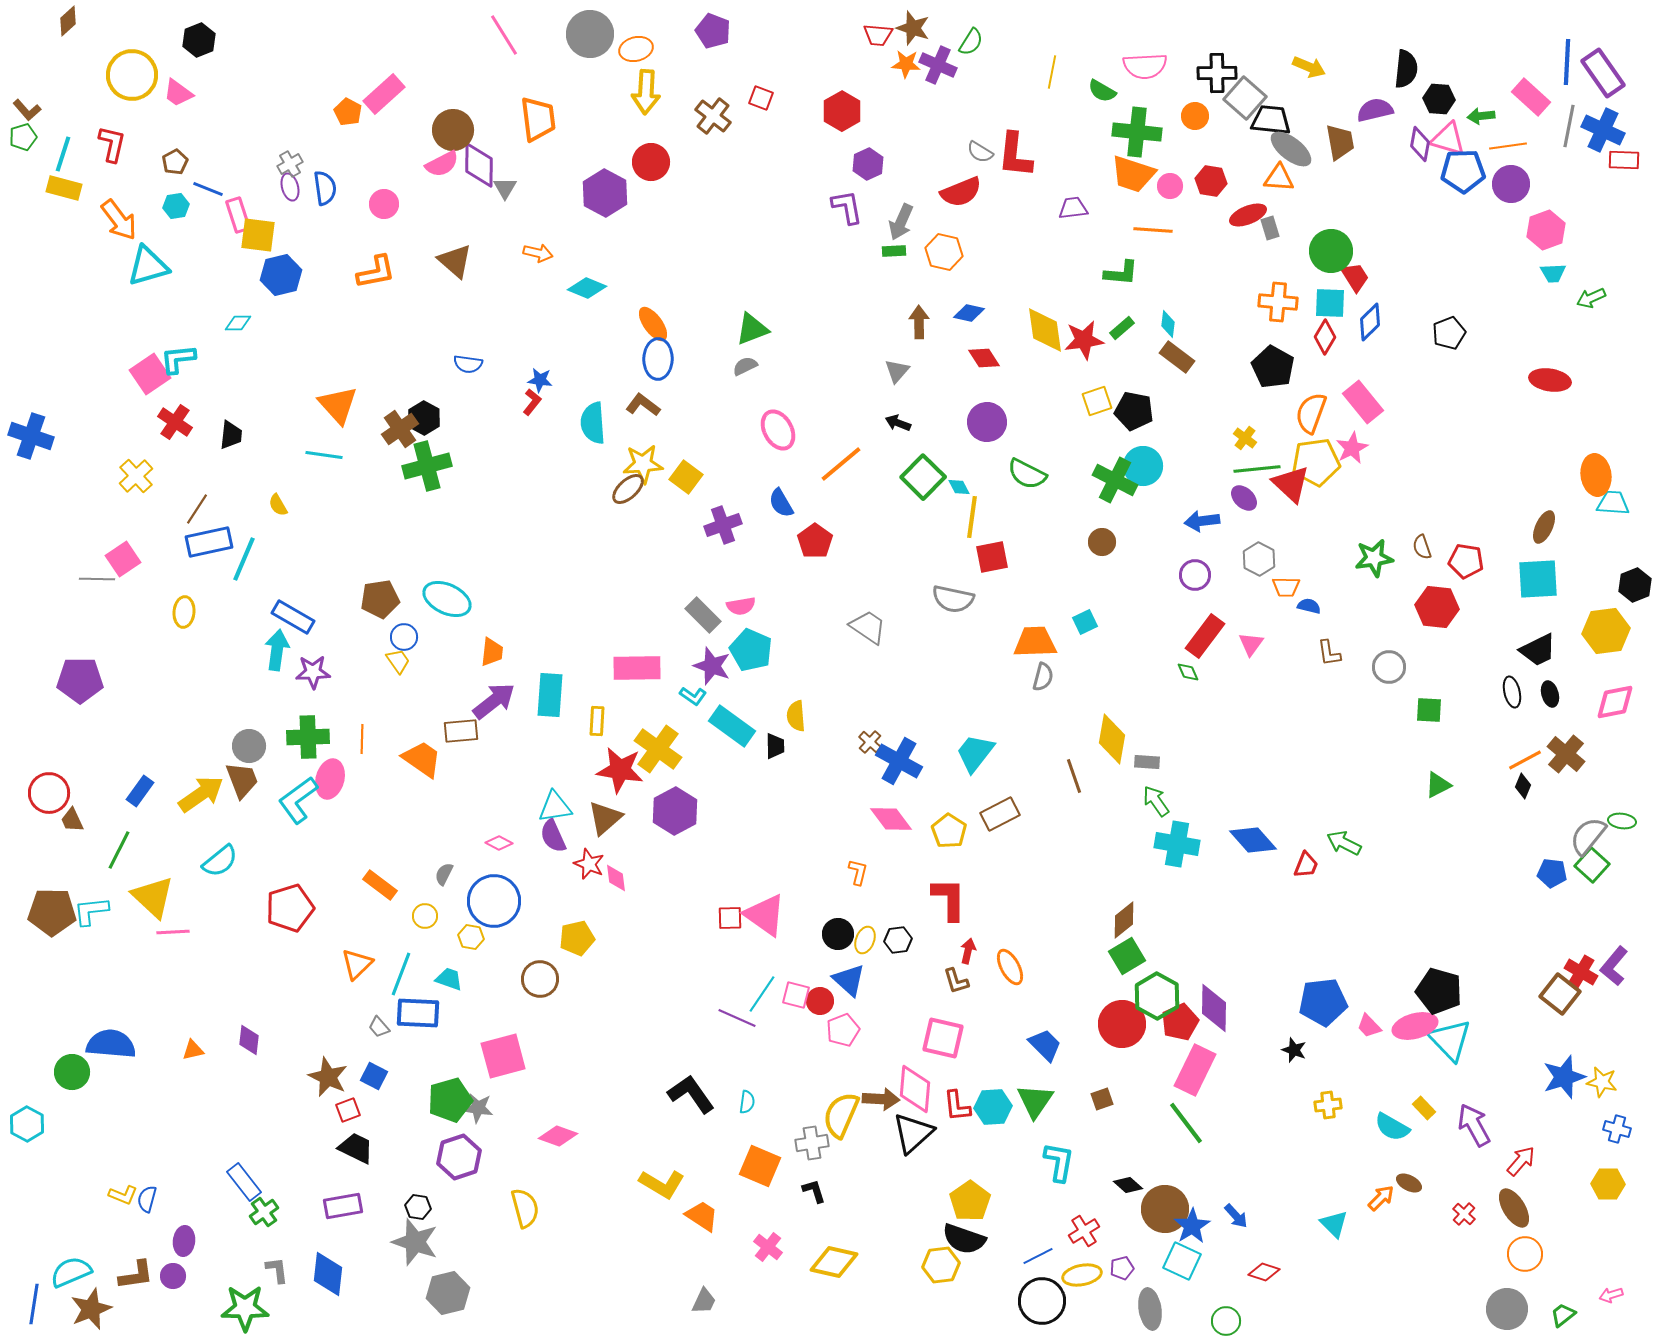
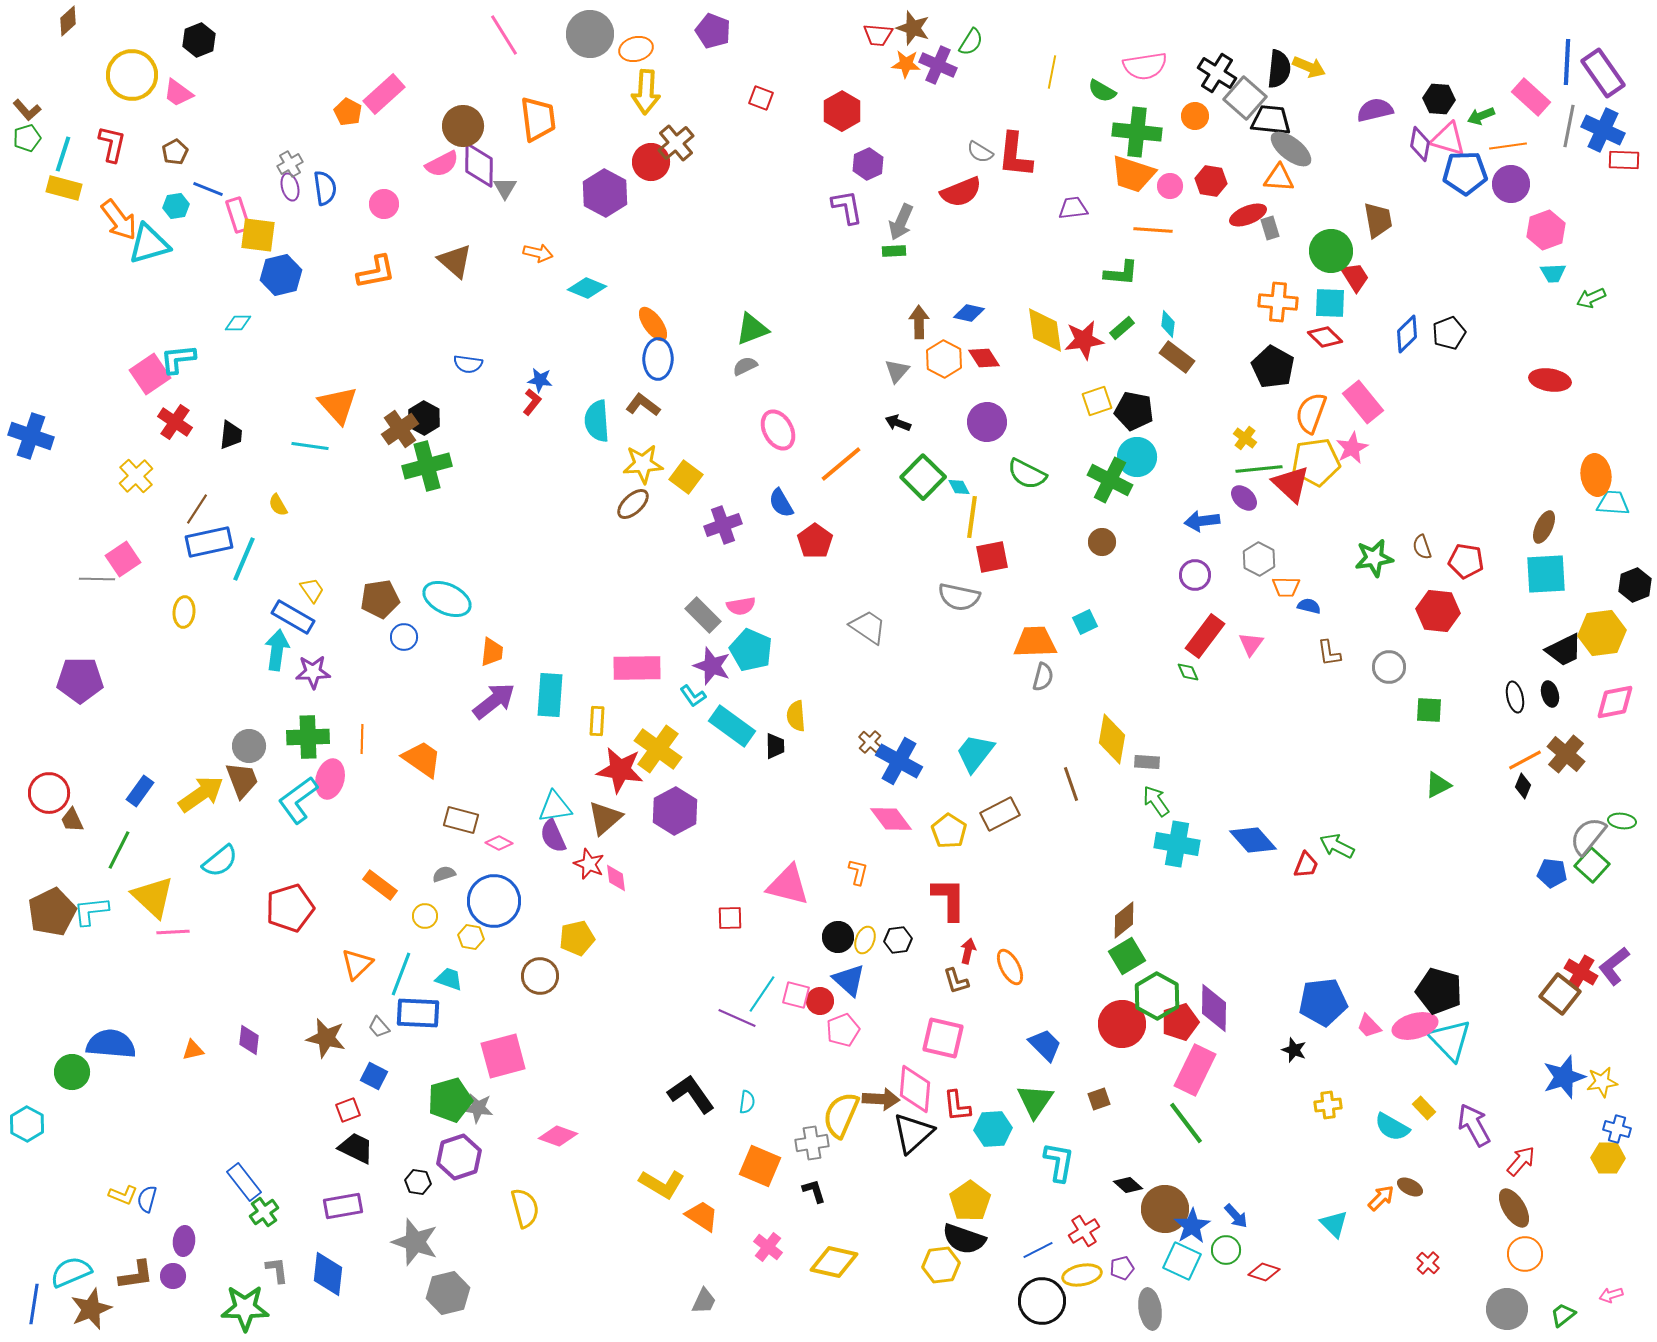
pink semicircle at (1145, 66): rotated 6 degrees counterclockwise
black semicircle at (1406, 69): moved 127 px left
black cross at (1217, 73): rotated 33 degrees clockwise
brown cross at (713, 116): moved 37 px left, 27 px down; rotated 12 degrees clockwise
green arrow at (1481, 116): rotated 16 degrees counterclockwise
brown circle at (453, 130): moved 10 px right, 4 px up
green pentagon at (23, 137): moved 4 px right, 1 px down
brown trapezoid at (1340, 142): moved 38 px right, 78 px down
brown pentagon at (175, 162): moved 10 px up
blue pentagon at (1463, 171): moved 2 px right, 2 px down
orange hexagon at (944, 252): moved 107 px down; rotated 15 degrees clockwise
cyan triangle at (148, 266): moved 1 px right, 22 px up
blue diamond at (1370, 322): moved 37 px right, 12 px down
red diamond at (1325, 337): rotated 76 degrees counterclockwise
cyan semicircle at (593, 423): moved 4 px right, 2 px up
cyan line at (324, 455): moved 14 px left, 9 px up
cyan circle at (1143, 466): moved 6 px left, 9 px up
green line at (1257, 469): moved 2 px right
green cross at (1115, 480): moved 5 px left
brown ellipse at (628, 489): moved 5 px right, 15 px down
cyan square at (1538, 579): moved 8 px right, 5 px up
gray semicircle at (953, 599): moved 6 px right, 2 px up
red hexagon at (1437, 607): moved 1 px right, 4 px down
yellow hexagon at (1606, 631): moved 4 px left, 2 px down
black trapezoid at (1538, 650): moved 26 px right
yellow trapezoid at (398, 661): moved 86 px left, 71 px up
black ellipse at (1512, 692): moved 3 px right, 5 px down
cyan L-shape at (693, 696): rotated 20 degrees clockwise
brown rectangle at (461, 731): moved 89 px down; rotated 20 degrees clockwise
brown line at (1074, 776): moved 3 px left, 8 px down
green arrow at (1344, 843): moved 7 px left, 3 px down
gray semicircle at (444, 874): rotated 45 degrees clockwise
brown pentagon at (52, 912): rotated 27 degrees counterclockwise
pink triangle at (765, 915): moved 23 px right, 30 px up; rotated 21 degrees counterclockwise
black circle at (838, 934): moved 3 px down
purple L-shape at (1614, 966): rotated 12 degrees clockwise
brown circle at (540, 979): moved 3 px up
red pentagon at (1180, 1022): rotated 6 degrees clockwise
brown star at (328, 1077): moved 2 px left, 39 px up; rotated 12 degrees counterclockwise
yellow star at (1602, 1082): rotated 20 degrees counterclockwise
brown square at (1102, 1099): moved 3 px left
cyan hexagon at (993, 1107): moved 22 px down
brown ellipse at (1409, 1183): moved 1 px right, 4 px down
yellow hexagon at (1608, 1184): moved 26 px up
black hexagon at (418, 1207): moved 25 px up
red cross at (1464, 1214): moved 36 px left, 49 px down
blue line at (1038, 1256): moved 6 px up
green circle at (1226, 1321): moved 71 px up
